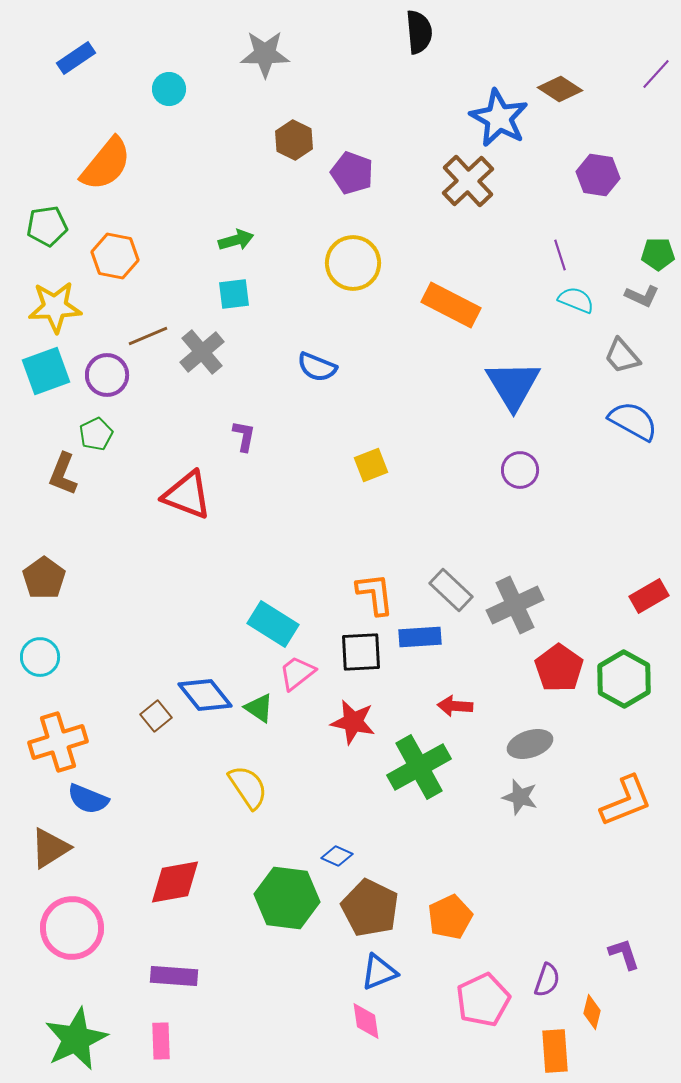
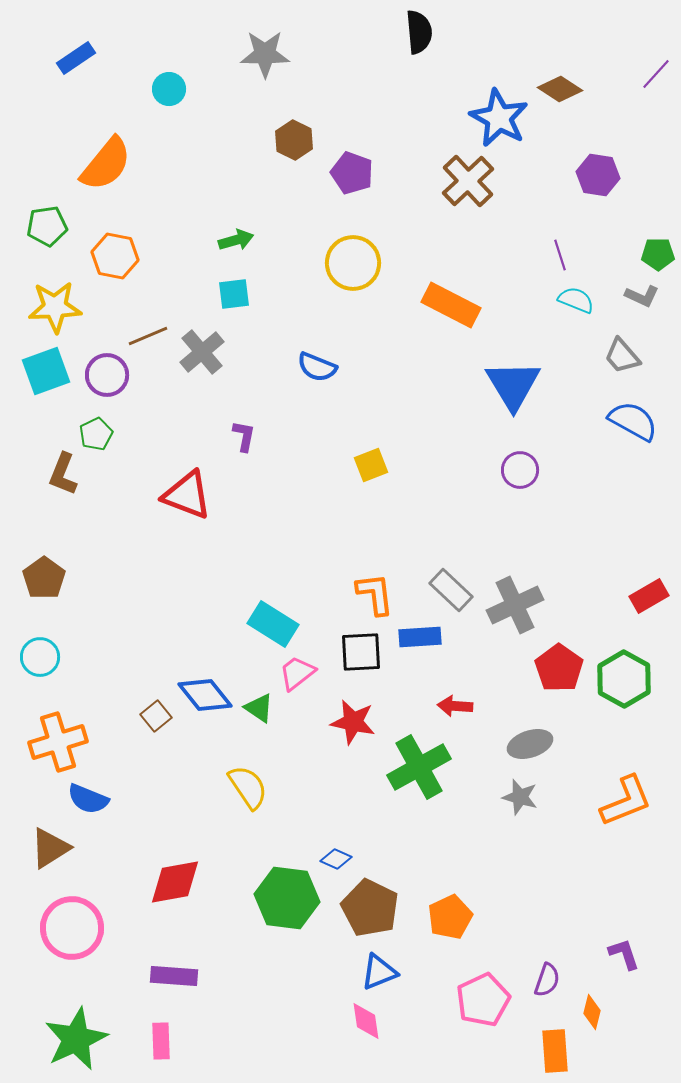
blue diamond at (337, 856): moved 1 px left, 3 px down
